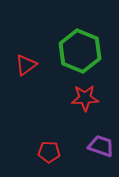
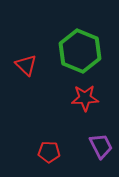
red triangle: rotated 40 degrees counterclockwise
purple trapezoid: rotated 44 degrees clockwise
